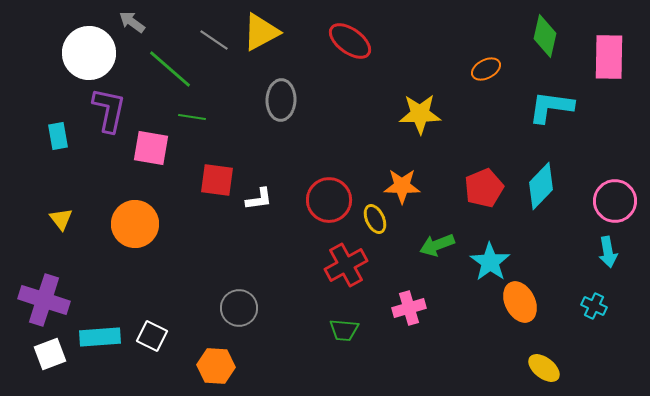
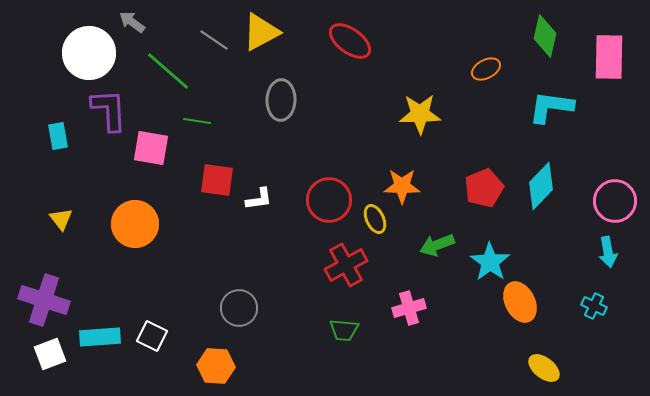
green line at (170, 69): moved 2 px left, 2 px down
purple L-shape at (109, 110): rotated 15 degrees counterclockwise
green line at (192, 117): moved 5 px right, 4 px down
